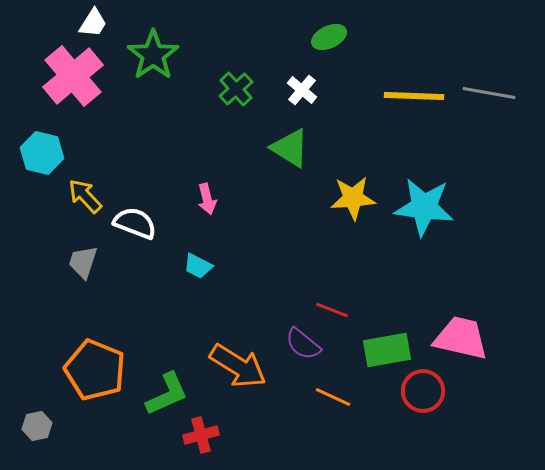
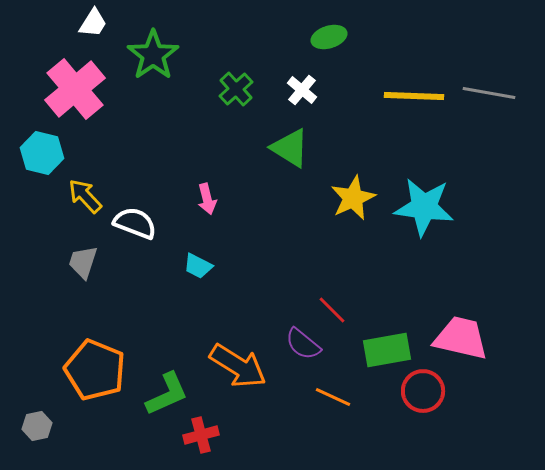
green ellipse: rotated 8 degrees clockwise
pink cross: moved 2 px right, 13 px down
yellow star: rotated 21 degrees counterclockwise
red line: rotated 24 degrees clockwise
